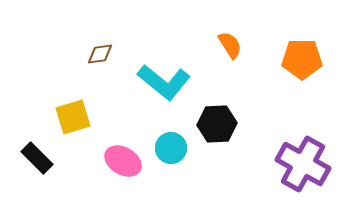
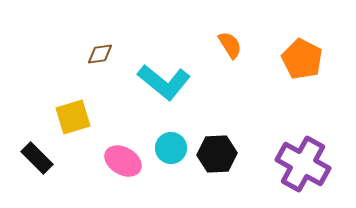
orange pentagon: rotated 27 degrees clockwise
black hexagon: moved 30 px down
